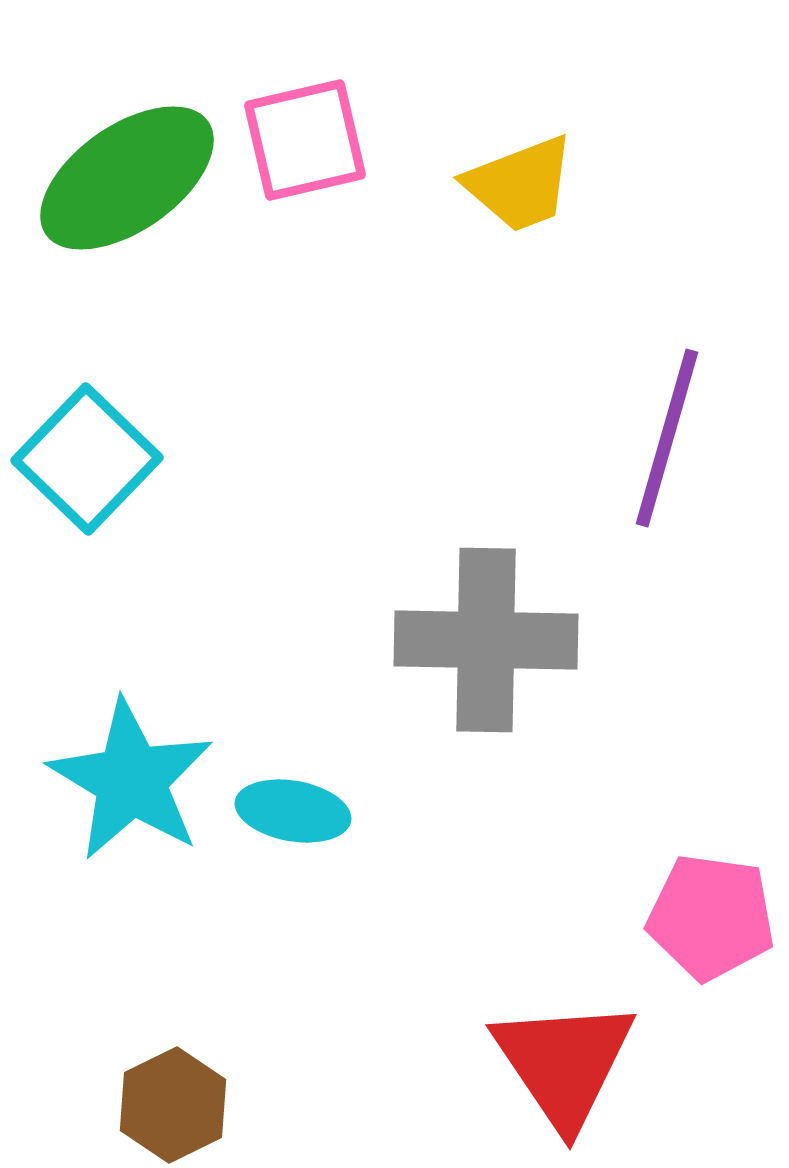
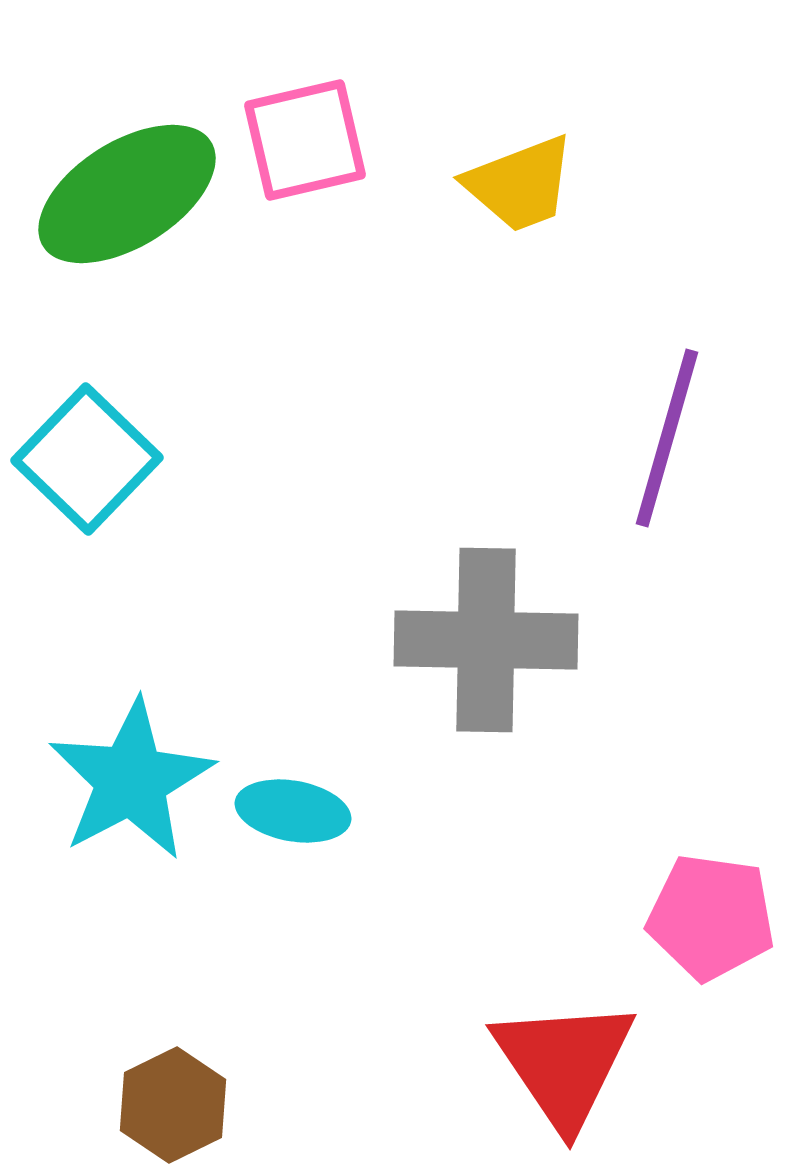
green ellipse: moved 16 px down; rotated 3 degrees clockwise
cyan star: rotated 13 degrees clockwise
